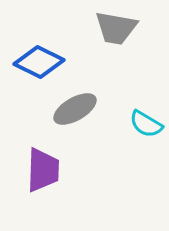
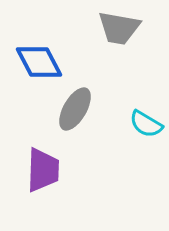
gray trapezoid: moved 3 px right
blue diamond: rotated 36 degrees clockwise
gray ellipse: rotated 30 degrees counterclockwise
